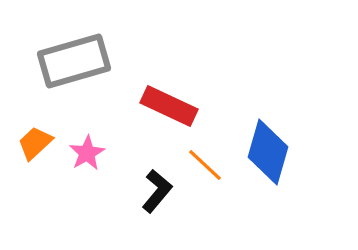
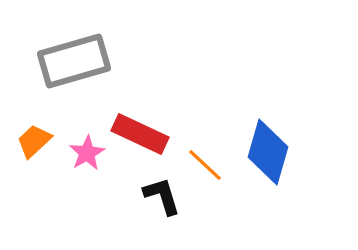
red rectangle: moved 29 px left, 28 px down
orange trapezoid: moved 1 px left, 2 px up
black L-shape: moved 5 px right, 5 px down; rotated 57 degrees counterclockwise
